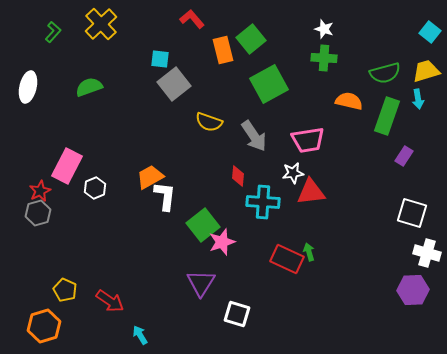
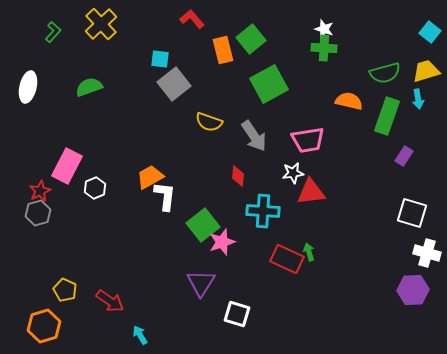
green cross at (324, 58): moved 10 px up
cyan cross at (263, 202): moved 9 px down
